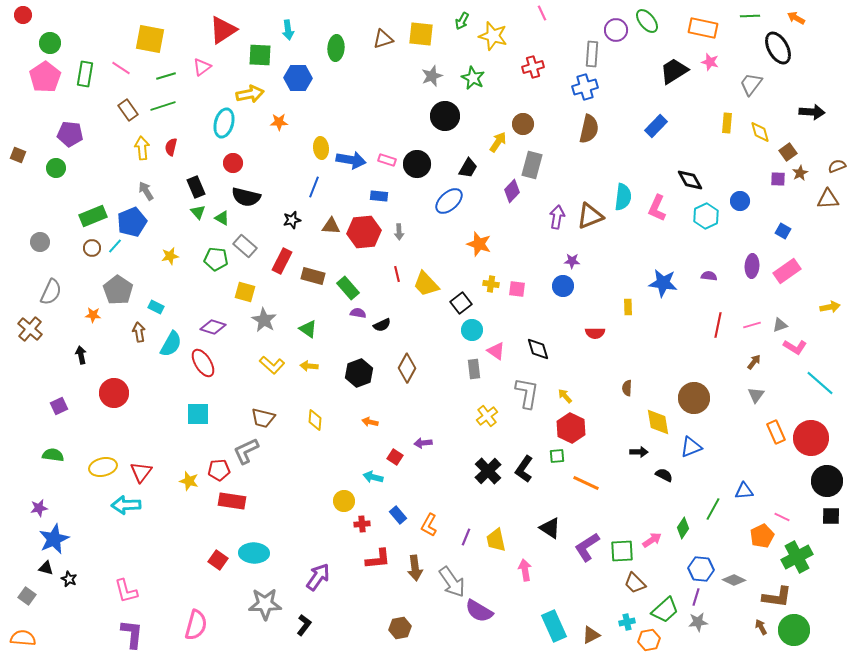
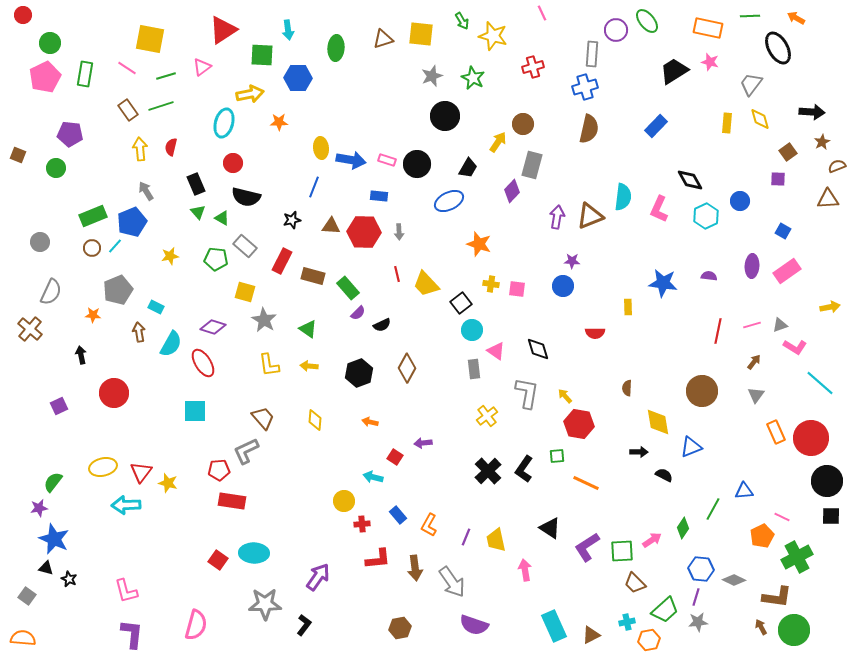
green arrow at (462, 21): rotated 60 degrees counterclockwise
orange rectangle at (703, 28): moved 5 px right
green square at (260, 55): moved 2 px right
pink line at (121, 68): moved 6 px right
pink pentagon at (45, 77): rotated 8 degrees clockwise
green line at (163, 106): moved 2 px left
yellow diamond at (760, 132): moved 13 px up
yellow arrow at (142, 148): moved 2 px left, 1 px down
brown star at (800, 173): moved 22 px right, 31 px up
black rectangle at (196, 187): moved 3 px up
blue ellipse at (449, 201): rotated 16 degrees clockwise
pink L-shape at (657, 208): moved 2 px right, 1 px down
red hexagon at (364, 232): rotated 8 degrees clockwise
gray pentagon at (118, 290): rotated 16 degrees clockwise
purple semicircle at (358, 313): rotated 126 degrees clockwise
red line at (718, 325): moved 6 px down
yellow L-shape at (272, 365): moved 3 px left; rotated 40 degrees clockwise
brown circle at (694, 398): moved 8 px right, 7 px up
cyan square at (198, 414): moved 3 px left, 3 px up
brown trapezoid at (263, 418): rotated 145 degrees counterclockwise
red hexagon at (571, 428): moved 8 px right, 4 px up; rotated 16 degrees counterclockwise
green semicircle at (53, 455): moved 27 px down; rotated 60 degrees counterclockwise
yellow star at (189, 481): moved 21 px left, 2 px down
blue star at (54, 539): rotated 24 degrees counterclockwise
purple semicircle at (479, 611): moved 5 px left, 14 px down; rotated 12 degrees counterclockwise
